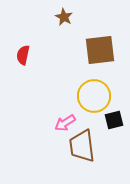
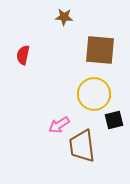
brown star: rotated 24 degrees counterclockwise
brown square: rotated 12 degrees clockwise
yellow circle: moved 2 px up
pink arrow: moved 6 px left, 2 px down
